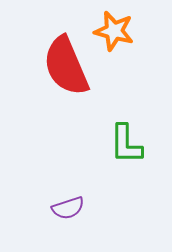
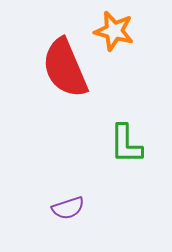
red semicircle: moved 1 px left, 2 px down
